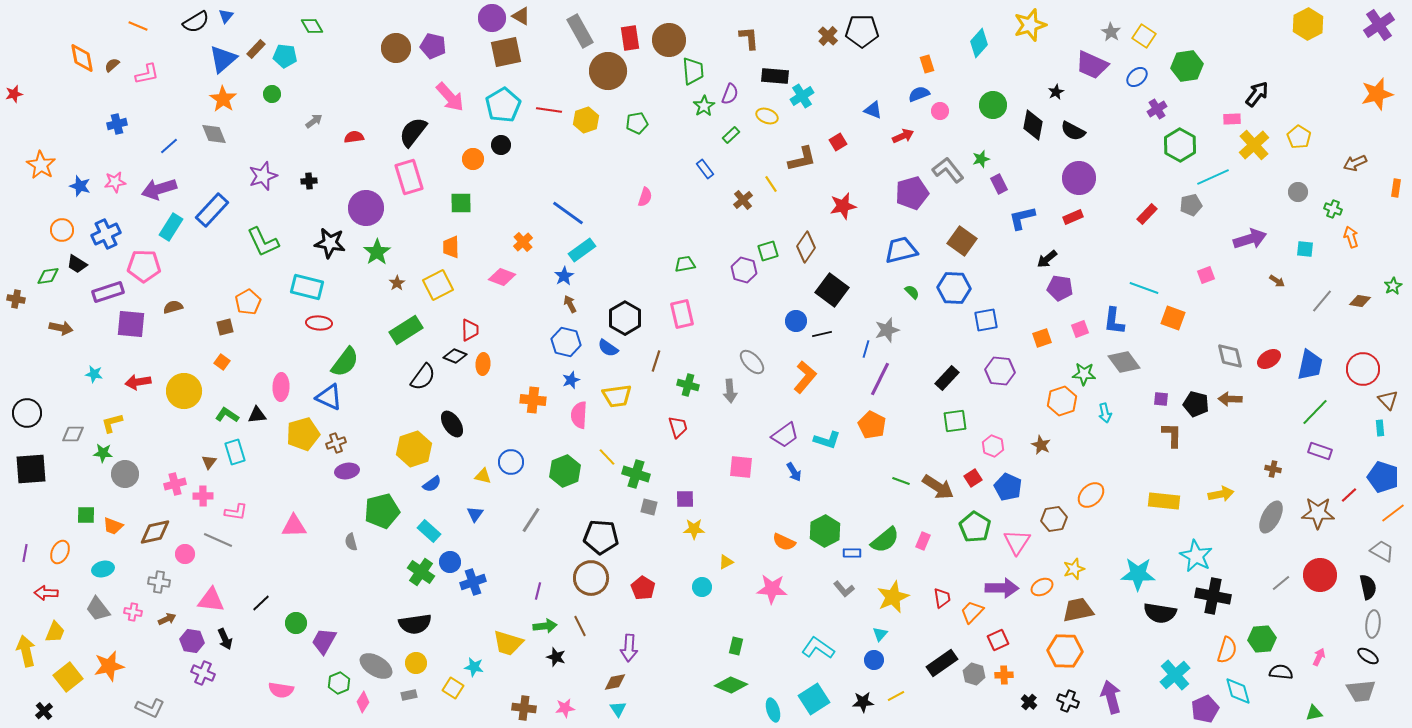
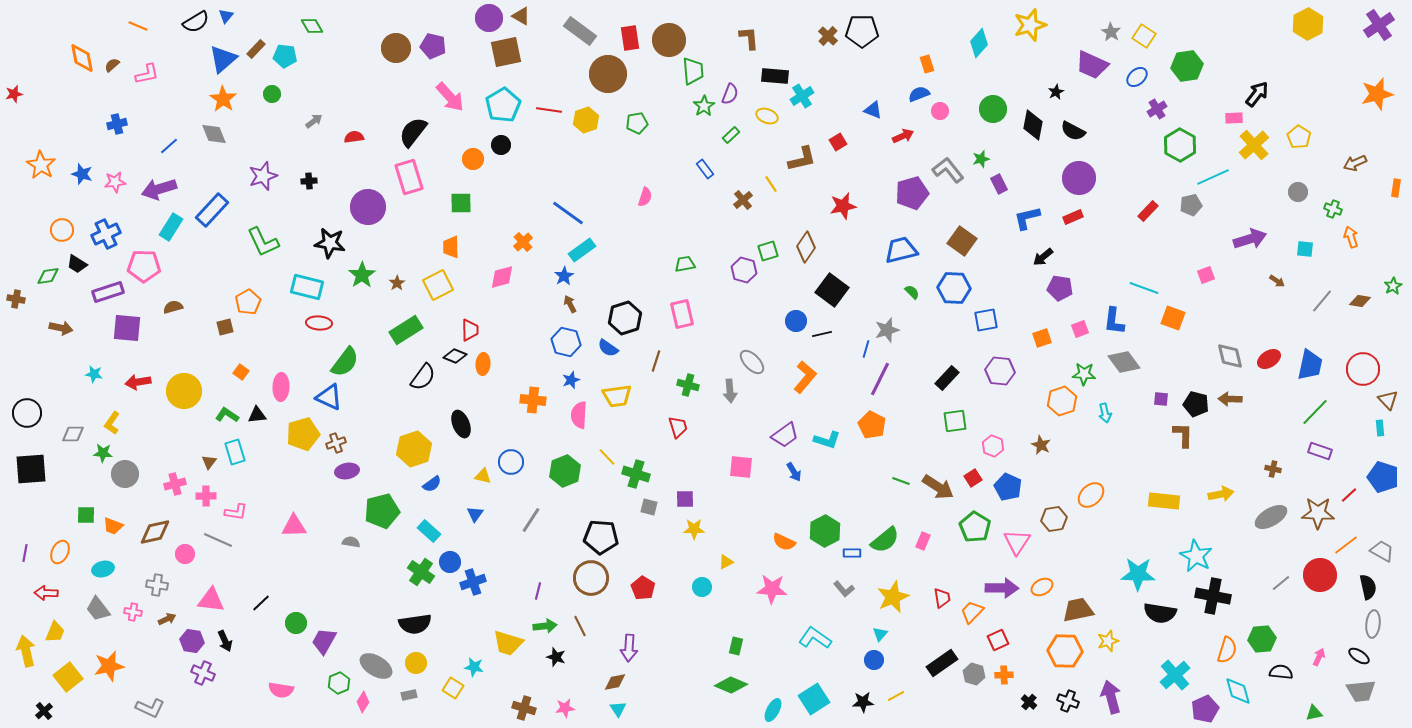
purple circle at (492, 18): moved 3 px left
gray rectangle at (580, 31): rotated 24 degrees counterclockwise
brown circle at (608, 71): moved 3 px down
green circle at (993, 105): moved 4 px down
pink rectangle at (1232, 119): moved 2 px right, 1 px up
blue star at (80, 186): moved 2 px right, 12 px up
purple circle at (366, 208): moved 2 px right, 1 px up
red rectangle at (1147, 214): moved 1 px right, 3 px up
blue L-shape at (1022, 218): moved 5 px right
green star at (377, 252): moved 15 px left, 23 px down
black arrow at (1047, 259): moved 4 px left, 2 px up
pink diamond at (502, 277): rotated 36 degrees counterclockwise
black hexagon at (625, 318): rotated 12 degrees clockwise
purple square at (131, 324): moved 4 px left, 4 px down
orange square at (222, 362): moved 19 px right, 10 px down
yellow L-shape at (112, 423): rotated 40 degrees counterclockwise
black ellipse at (452, 424): moved 9 px right; rotated 12 degrees clockwise
brown L-shape at (1172, 435): moved 11 px right
pink cross at (203, 496): moved 3 px right
orange line at (1393, 513): moved 47 px left, 32 px down
gray ellipse at (1271, 517): rotated 32 degrees clockwise
gray semicircle at (351, 542): rotated 114 degrees clockwise
yellow star at (1074, 569): moved 34 px right, 72 px down
gray cross at (159, 582): moved 2 px left, 3 px down
black arrow at (225, 639): moved 2 px down
cyan L-shape at (818, 648): moved 3 px left, 10 px up
black ellipse at (1368, 656): moved 9 px left
brown cross at (524, 708): rotated 10 degrees clockwise
cyan ellipse at (773, 710): rotated 45 degrees clockwise
